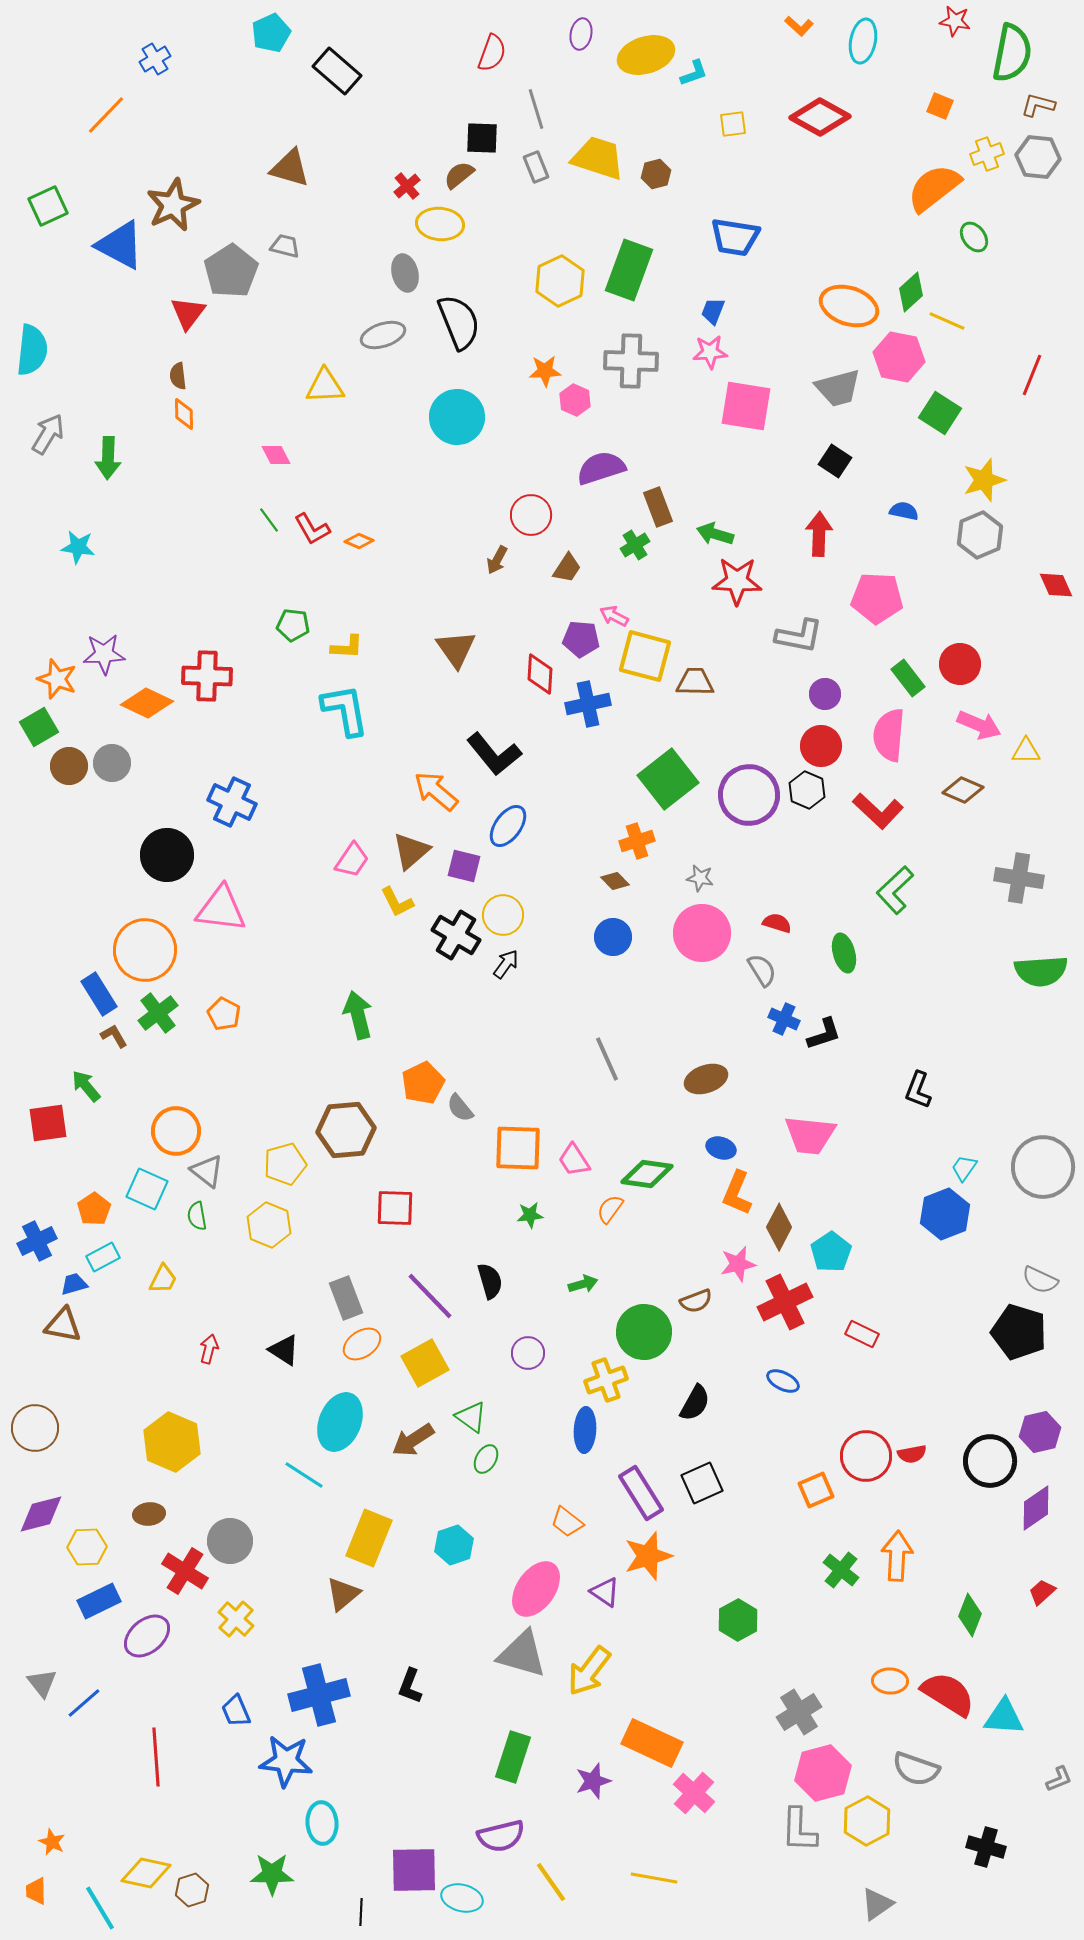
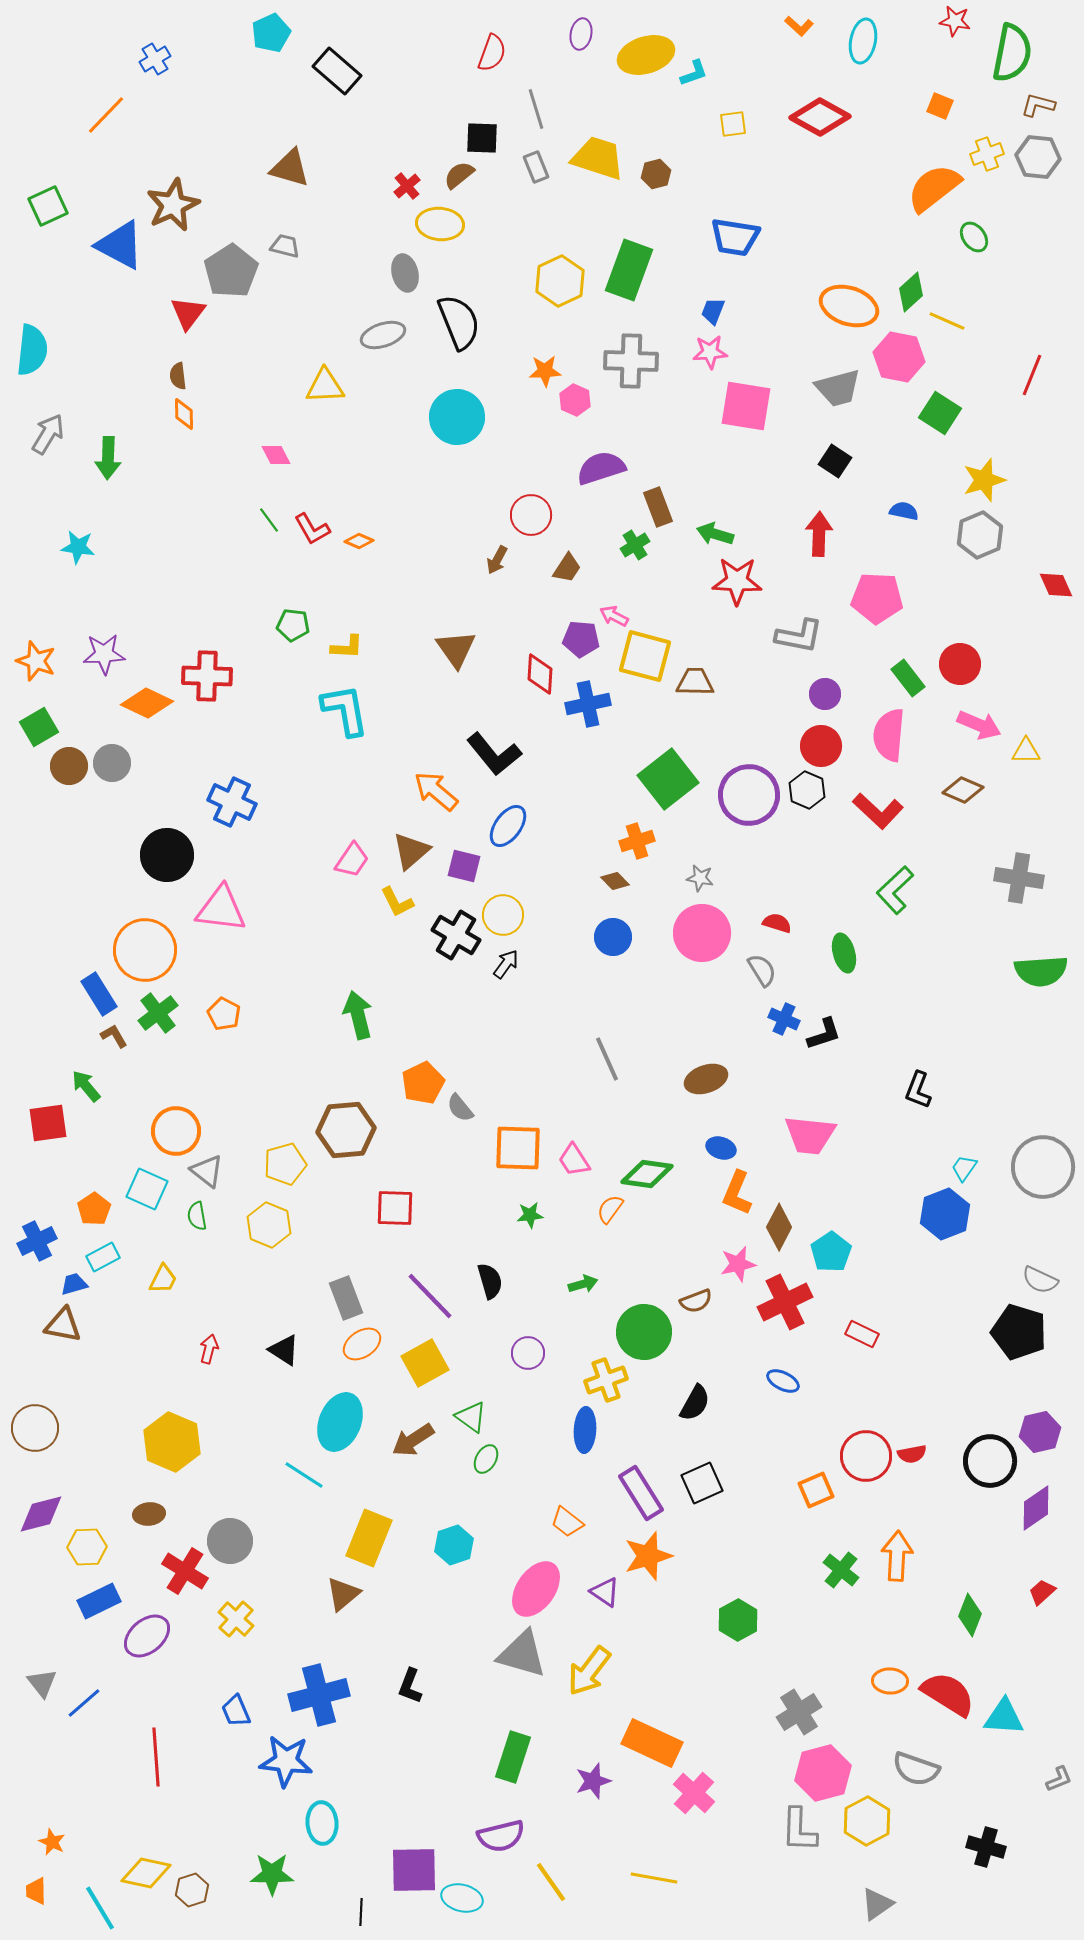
orange star at (57, 679): moved 21 px left, 18 px up
